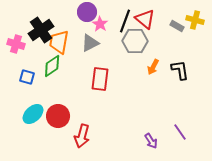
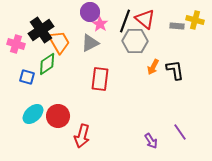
purple circle: moved 3 px right
gray rectangle: rotated 24 degrees counterclockwise
orange trapezoid: rotated 140 degrees clockwise
green diamond: moved 5 px left, 2 px up
black L-shape: moved 5 px left
